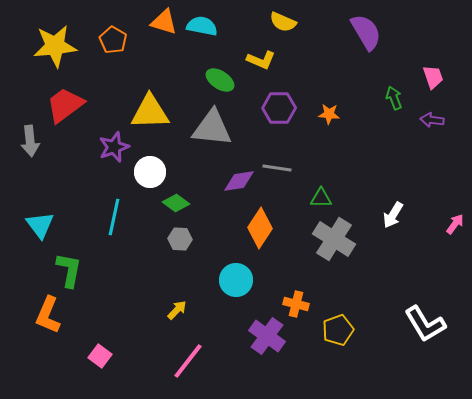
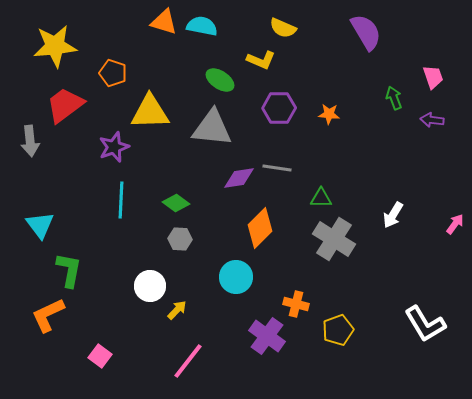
yellow semicircle: moved 6 px down
orange pentagon: moved 33 px down; rotated 12 degrees counterclockwise
white circle: moved 114 px down
purple diamond: moved 3 px up
cyan line: moved 7 px right, 17 px up; rotated 9 degrees counterclockwise
orange diamond: rotated 12 degrees clockwise
cyan circle: moved 3 px up
orange L-shape: rotated 42 degrees clockwise
